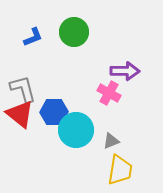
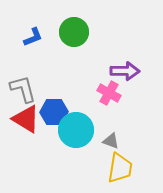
red triangle: moved 6 px right, 5 px down; rotated 8 degrees counterclockwise
gray triangle: rotated 42 degrees clockwise
yellow trapezoid: moved 2 px up
